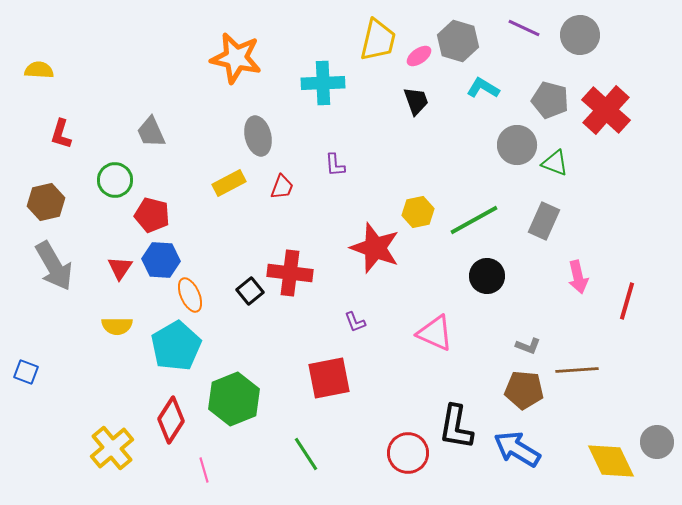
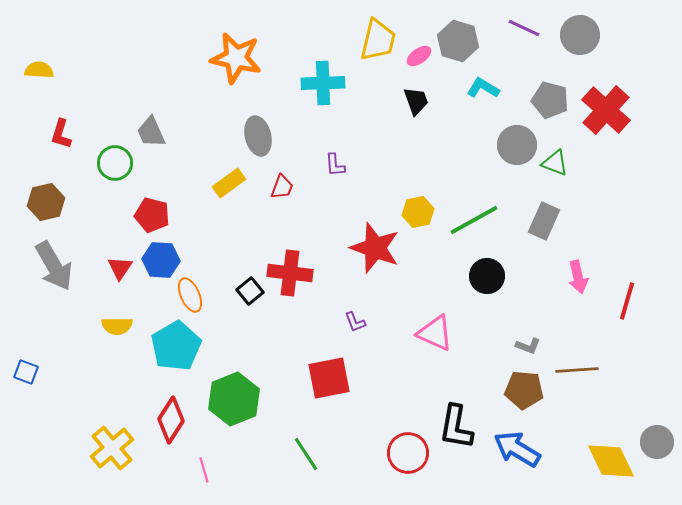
green circle at (115, 180): moved 17 px up
yellow rectangle at (229, 183): rotated 8 degrees counterclockwise
